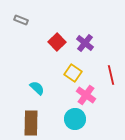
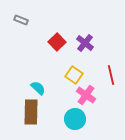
yellow square: moved 1 px right, 2 px down
cyan semicircle: moved 1 px right
brown rectangle: moved 11 px up
